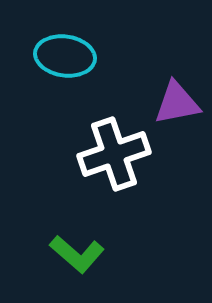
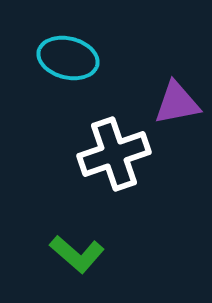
cyan ellipse: moved 3 px right, 2 px down; rotated 6 degrees clockwise
